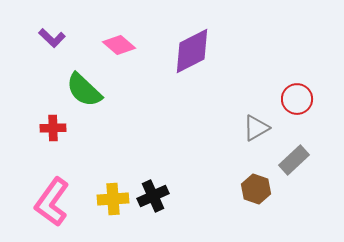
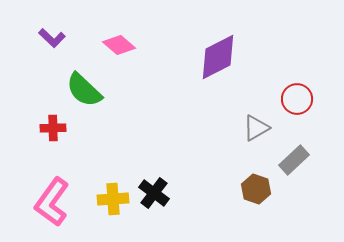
purple diamond: moved 26 px right, 6 px down
black cross: moved 1 px right, 3 px up; rotated 28 degrees counterclockwise
